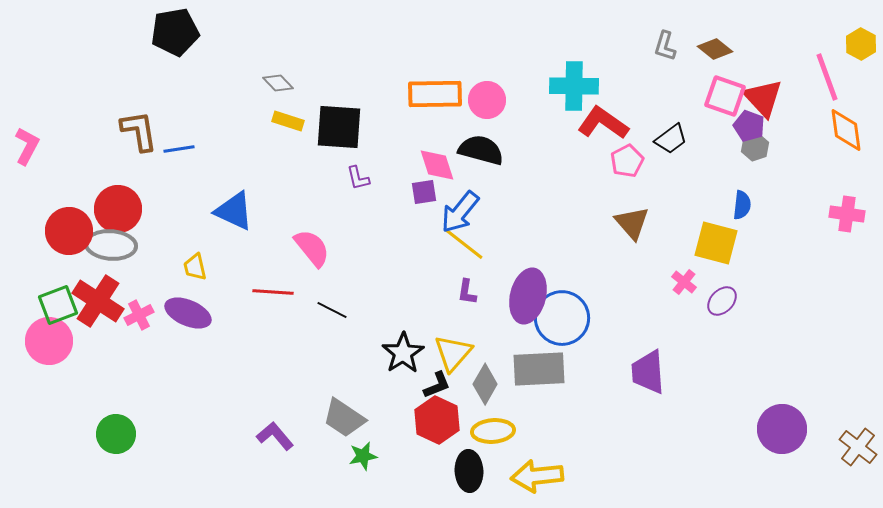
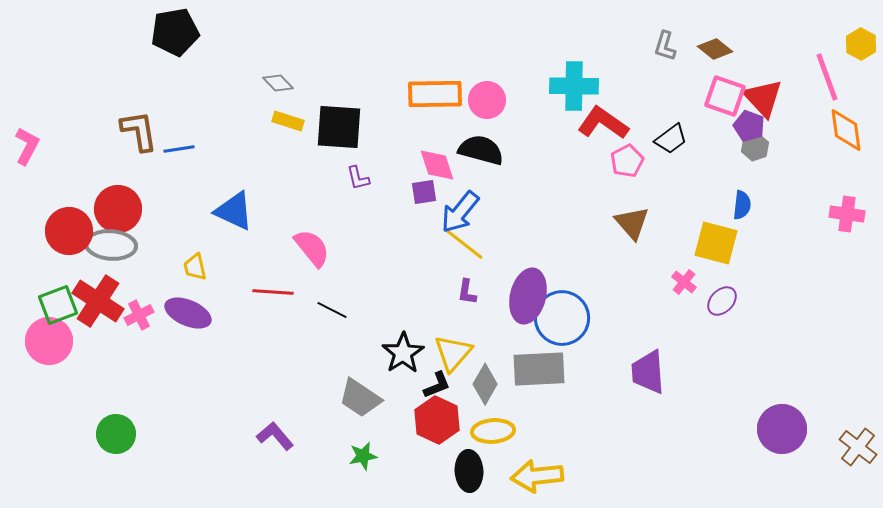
gray trapezoid at (344, 418): moved 16 px right, 20 px up
